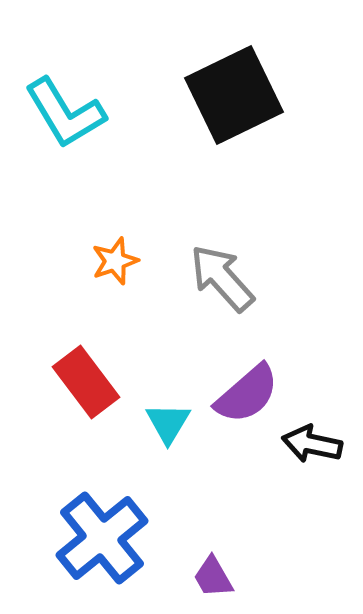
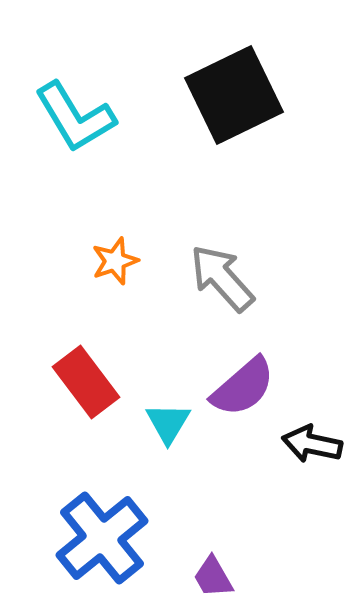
cyan L-shape: moved 10 px right, 4 px down
purple semicircle: moved 4 px left, 7 px up
